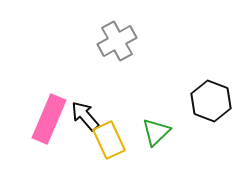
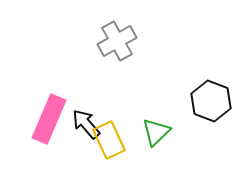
black arrow: moved 1 px right, 8 px down
